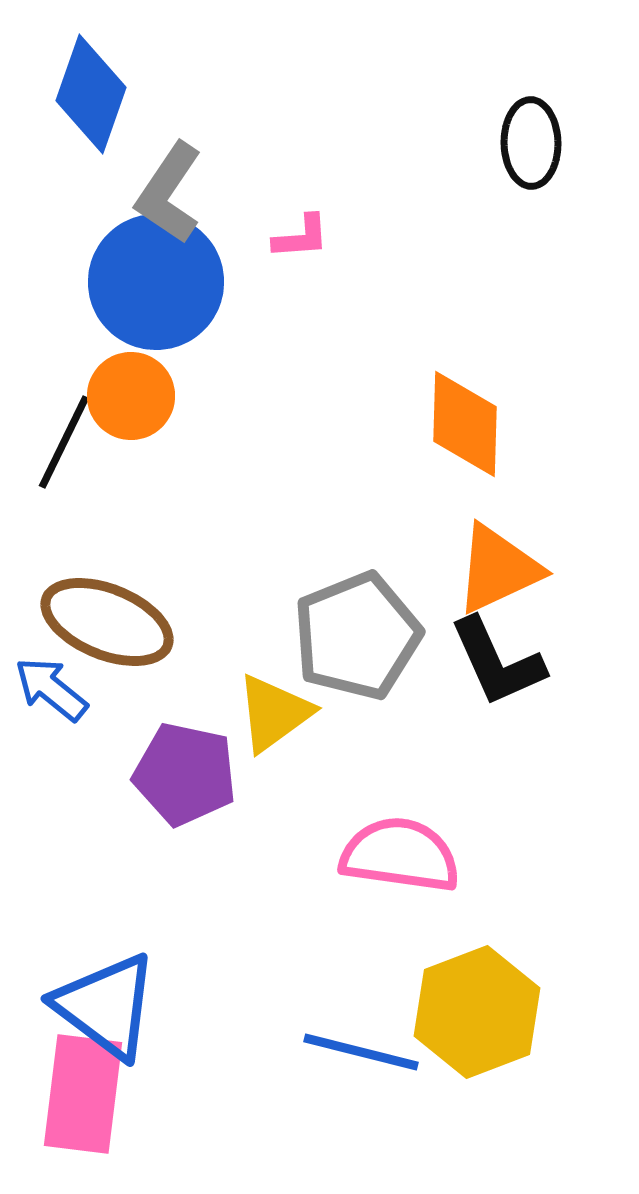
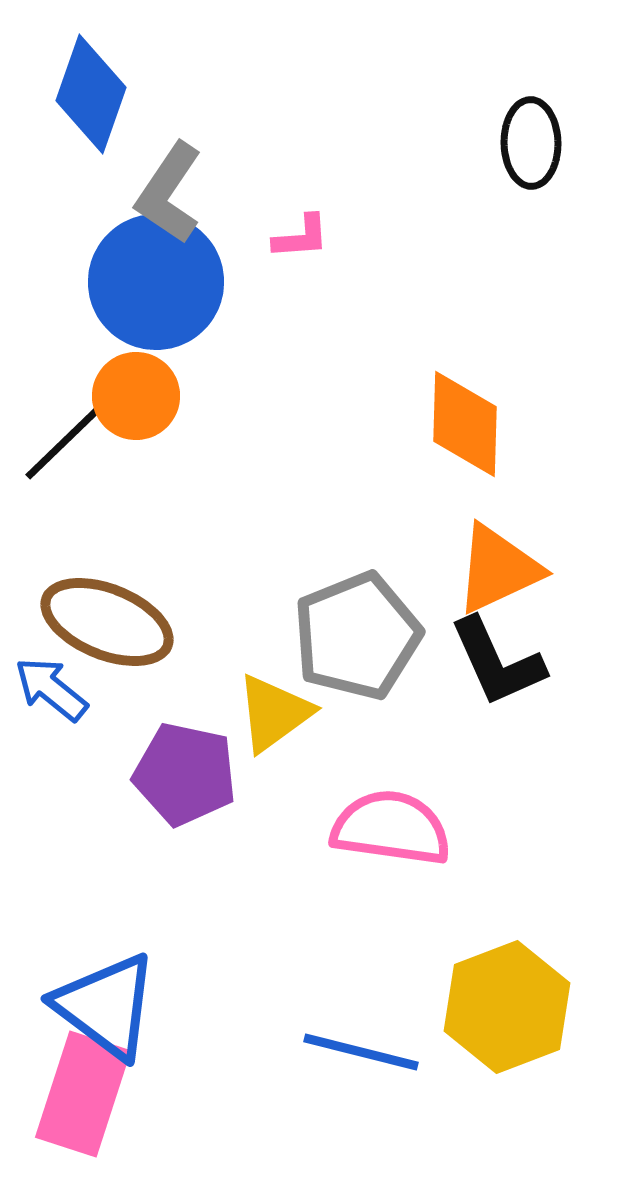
orange circle: moved 5 px right
black line: rotated 20 degrees clockwise
pink semicircle: moved 9 px left, 27 px up
yellow hexagon: moved 30 px right, 5 px up
pink rectangle: rotated 11 degrees clockwise
